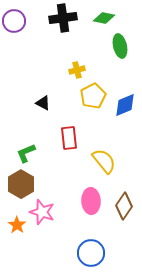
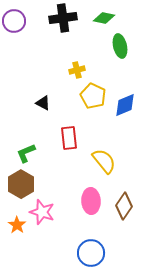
yellow pentagon: rotated 20 degrees counterclockwise
